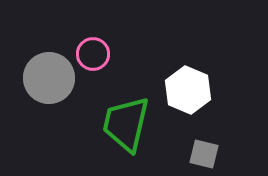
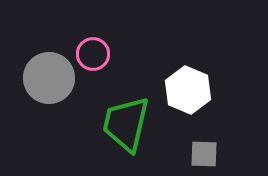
gray square: rotated 12 degrees counterclockwise
